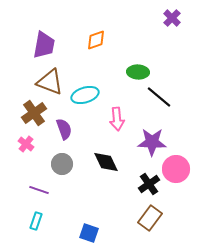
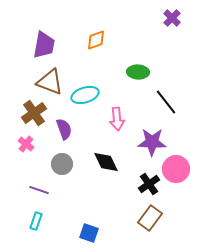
black line: moved 7 px right, 5 px down; rotated 12 degrees clockwise
